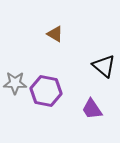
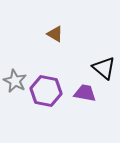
black triangle: moved 2 px down
gray star: moved 2 px up; rotated 25 degrees clockwise
purple trapezoid: moved 7 px left, 16 px up; rotated 135 degrees clockwise
